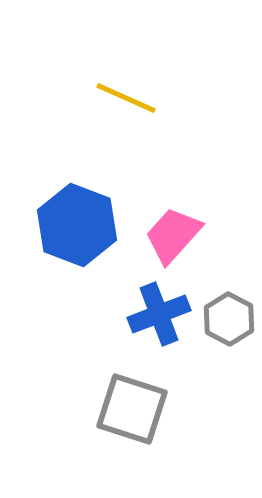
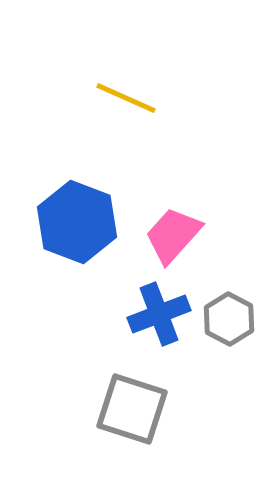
blue hexagon: moved 3 px up
